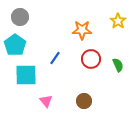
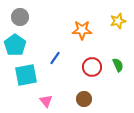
yellow star: rotated 21 degrees clockwise
red circle: moved 1 px right, 8 px down
cyan square: rotated 10 degrees counterclockwise
brown circle: moved 2 px up
